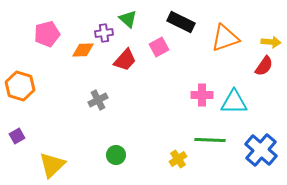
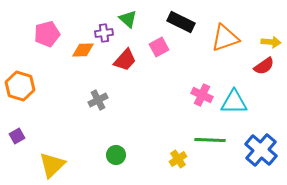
red semicircle: rotated 20 degrees clockwise
pink cross: rotated 25 degrees clockwise
